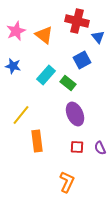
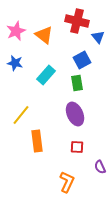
blue star: moved 2 px right, 3 px up
green rectangle: moved 9 px right; rotated 42 degrees clockwise
purple semicircle: moved 19 px down
